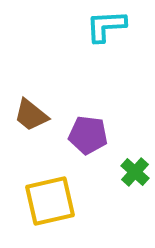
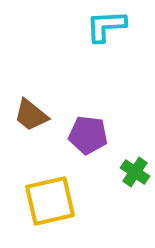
green cross: rotated 8 degrees counterclockwise
